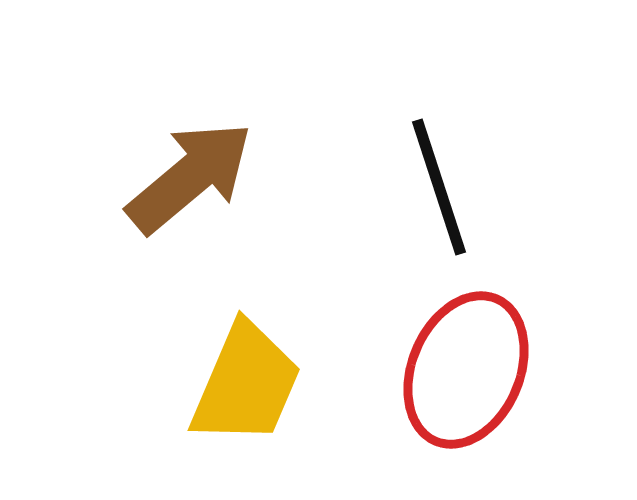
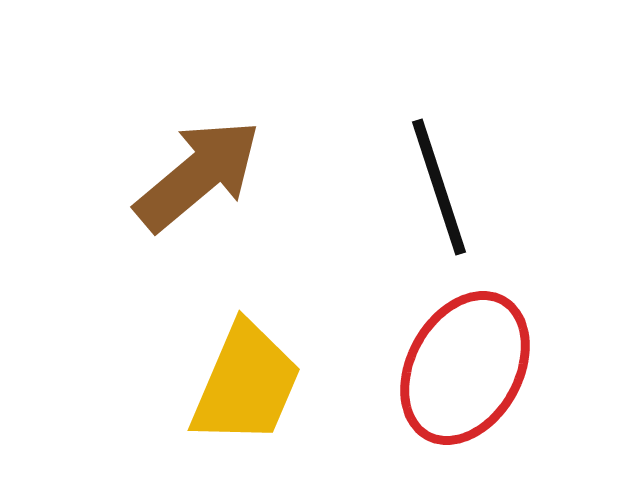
brown arrow: moved 8 px right, 2 px up
red ellipse: moved 1 px left, 2 px up; rotated 6 degrees clockwise
